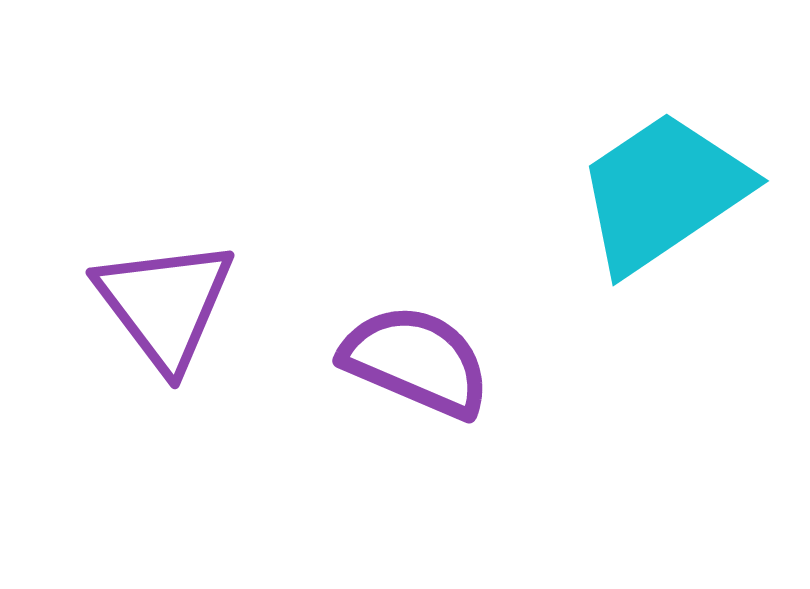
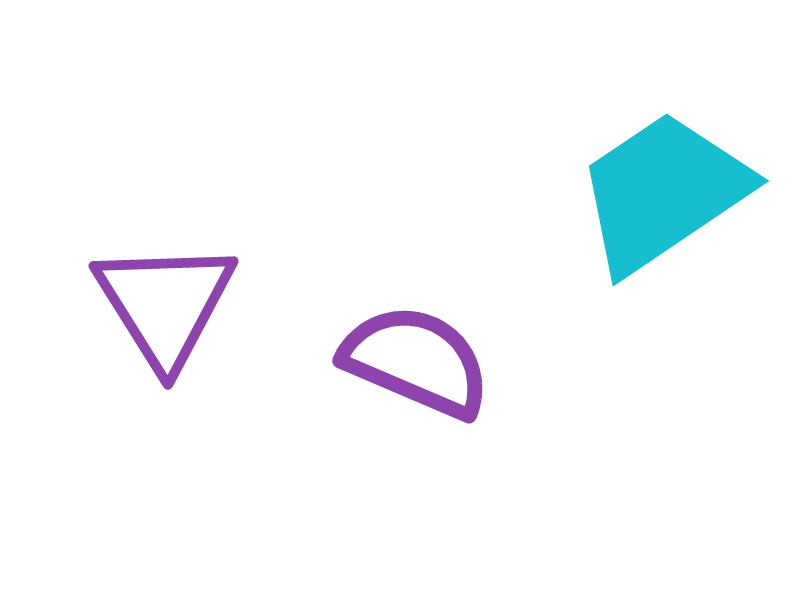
purple triangle: rotated 5 degrees clockwise
